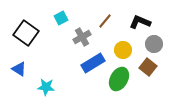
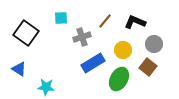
cyan square: rotated 24 degrees clockwise
black L-shape: moved 5 px left
gray cross: rotated 12 degrees clockwise
